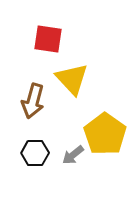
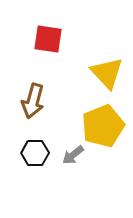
yellow triangle: moved 35 px right, 6 px up
yellow pentagon: moved 2 px left, 8 px up; rotated 15 degrees clockwise
